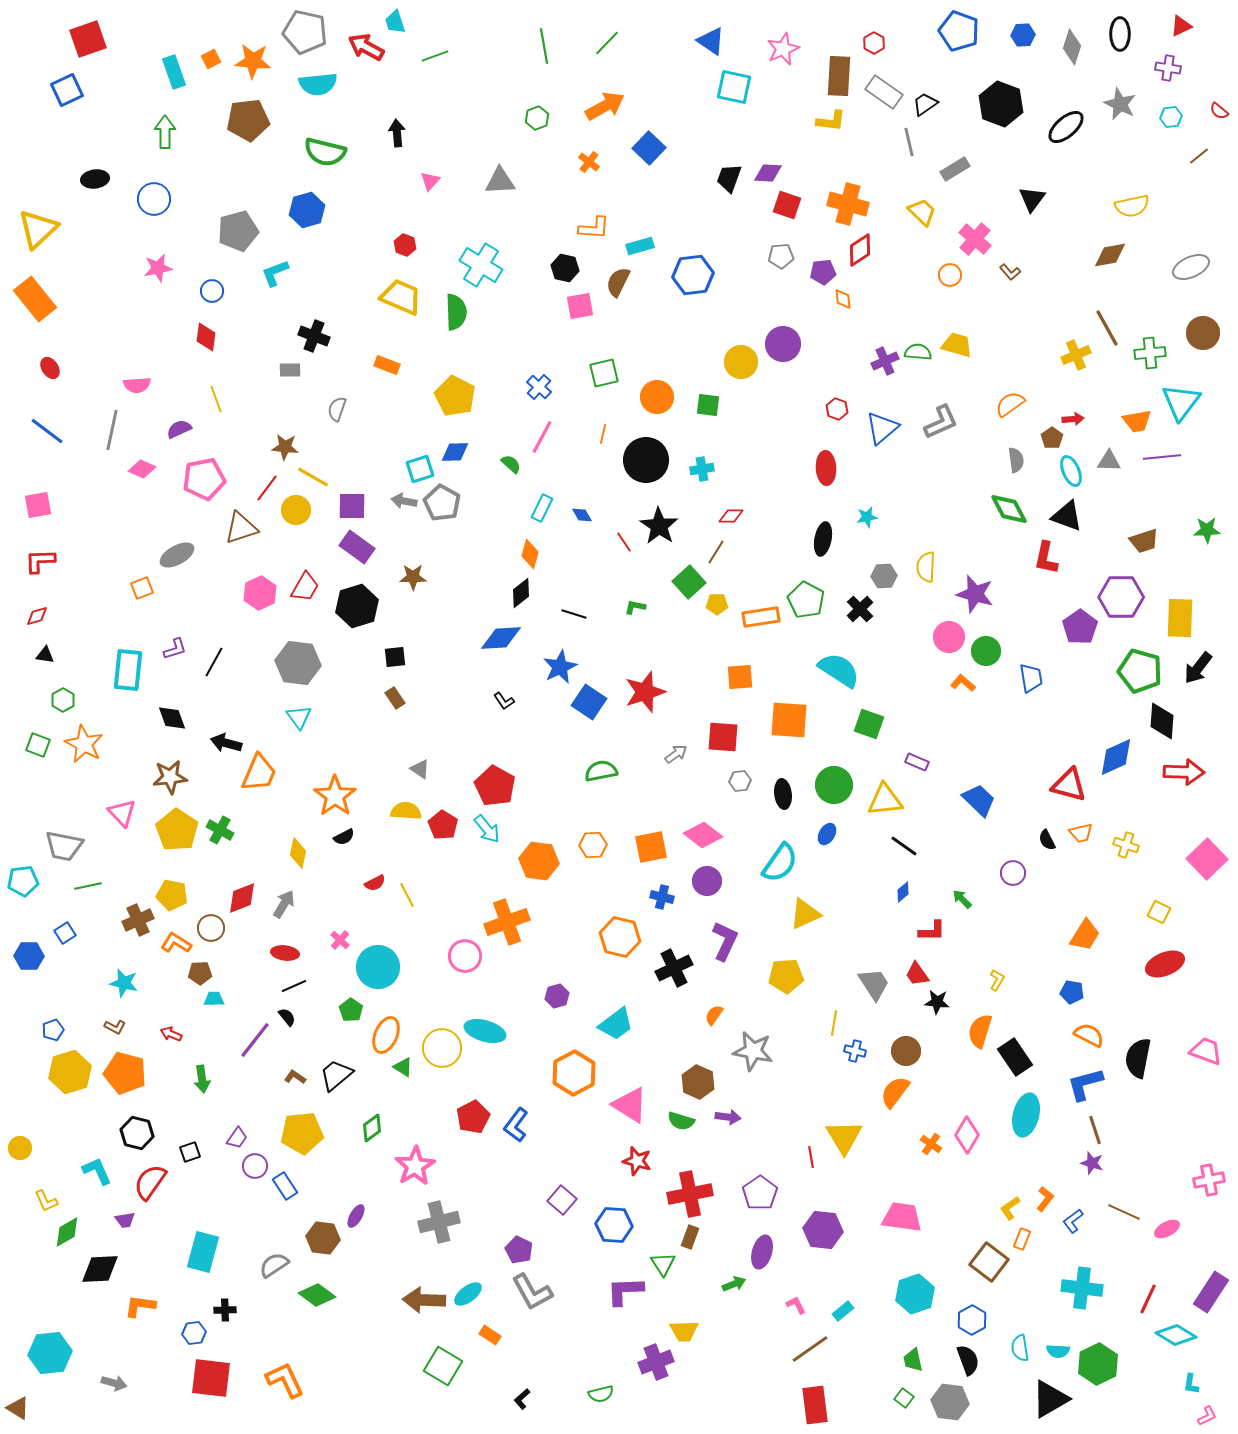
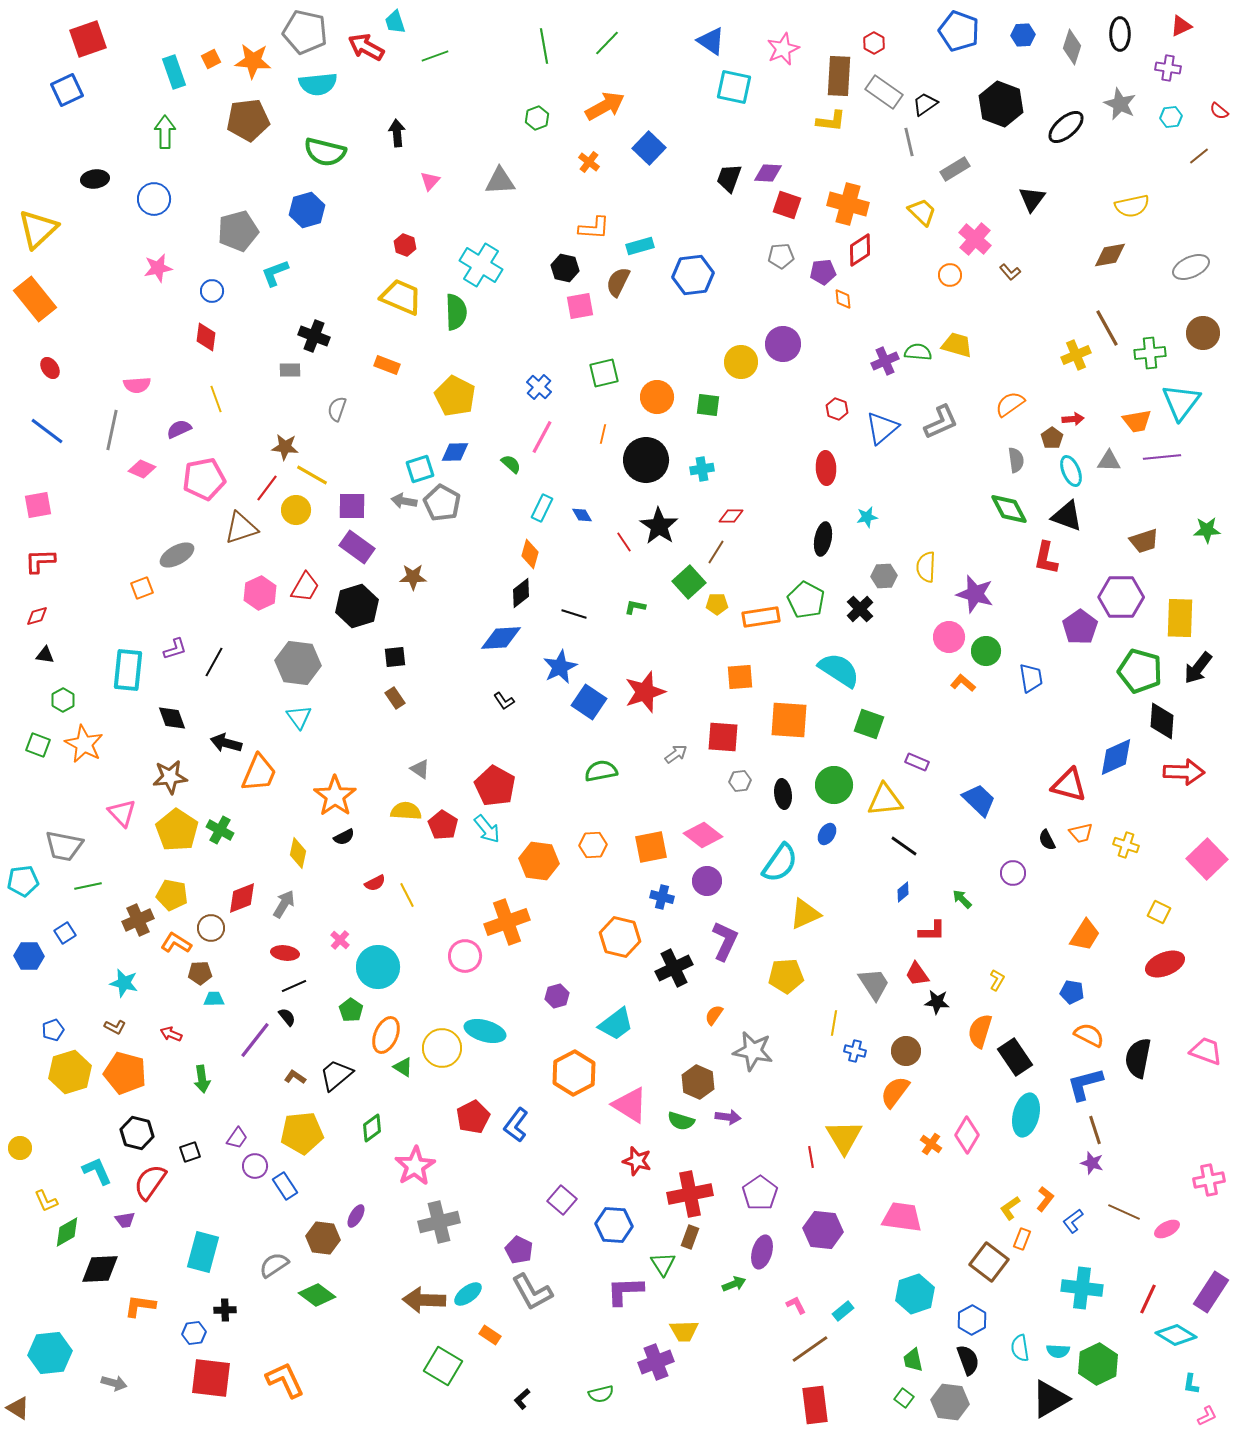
yellow line at (313, 477): moved 1 px left, 2 px up
